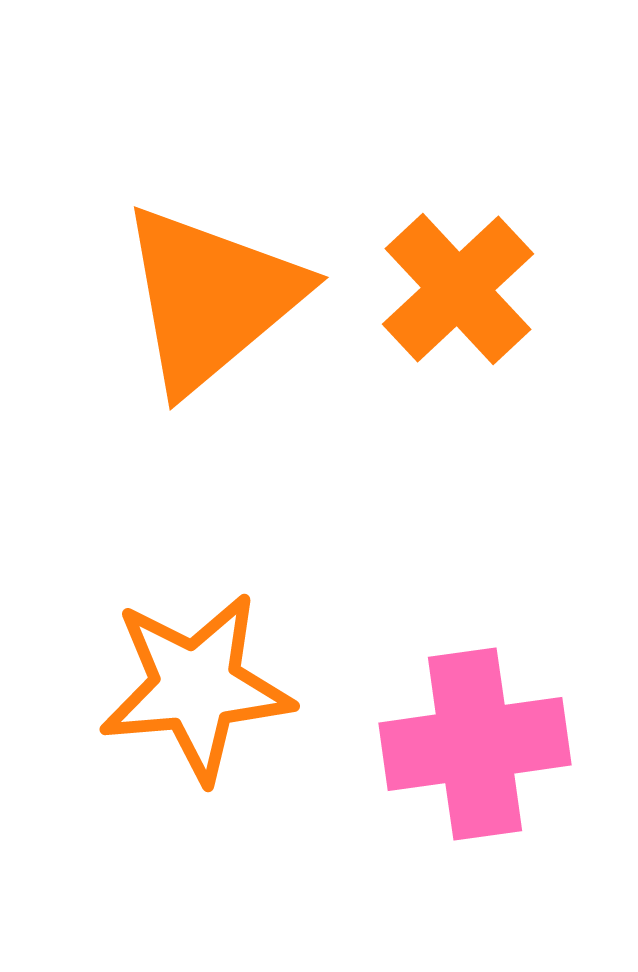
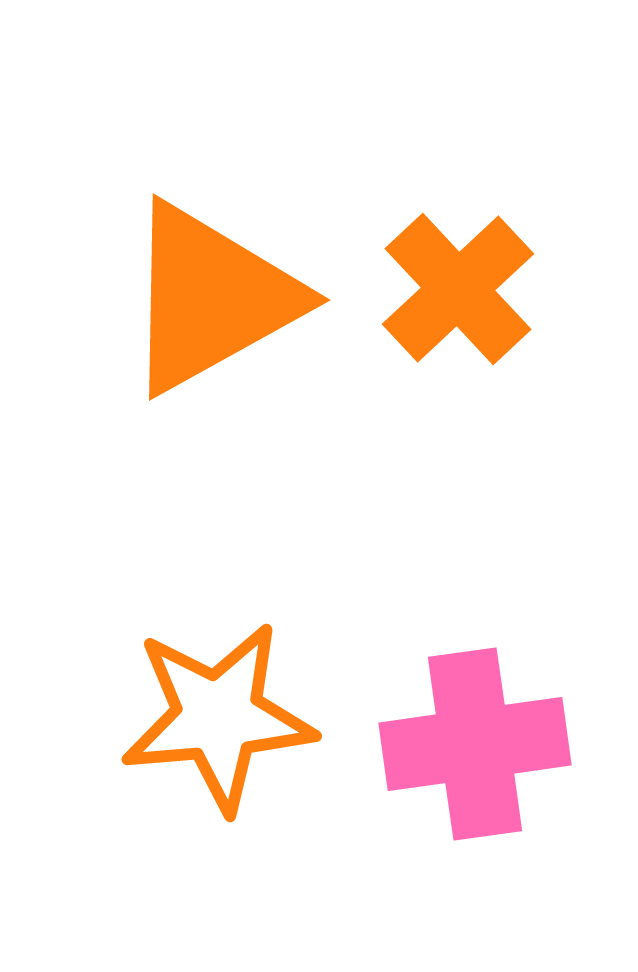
orange triangle: rotated 11 degrees clockwise
orange star: moved 22 px right, 30 px down
